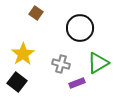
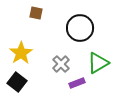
brown square: rotated 24 degrees counterclockwise
yellow star: moved 2 px left, 1 px up
gray cross: rotated 30 degrees clockwise
